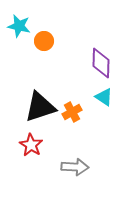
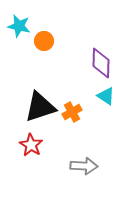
cyan triangle: moved 2 px right, 1 px up
gray arrow: moved 9 px right, 1 px up
